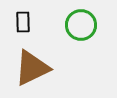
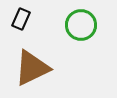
black rectangle: moved 2 px left, 3 px up; rotated 25 degrees clockwise
